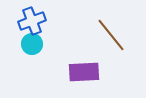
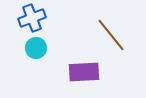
blue cross: moved 3 px up
cyan circle: moved 4 px right, 4 px down
